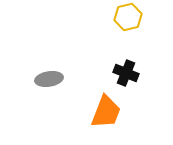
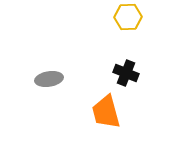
yellow hexagon: rotated 12 degrees clockwise
orange trapezoid: rotated 144 degrees clockwise
